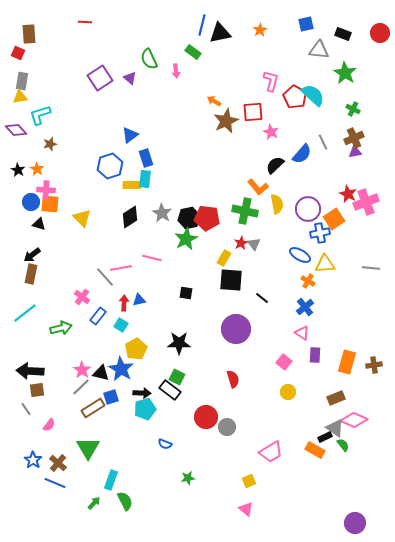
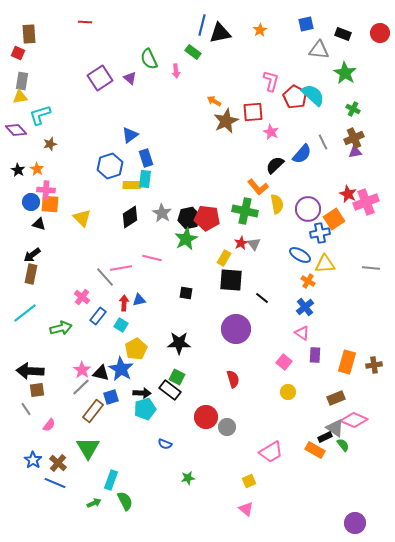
brown rectangle at (93, 408): moved 3 px down; rotated 20 degrees counterclockwise
green arrow at (94, 503): rotated 24 degrees clockwise
